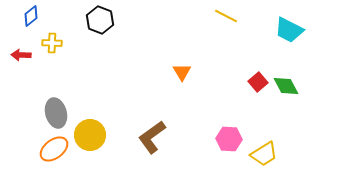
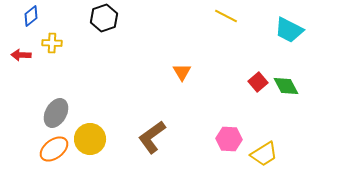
black hexagon: moved 4 px right, 2 px up; rotated 20 degrees clockwise
gray ellipse: rotated 44 degrees clockwise
yellow circle: moved 4 px down
